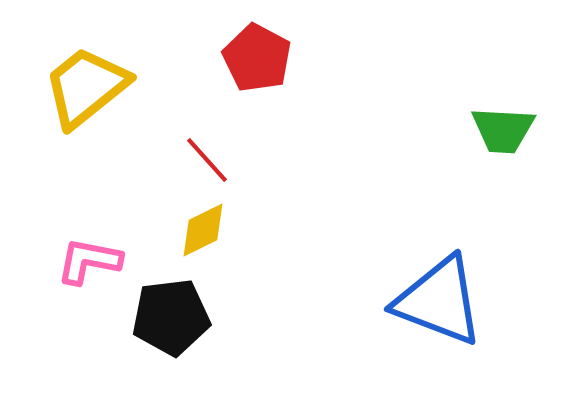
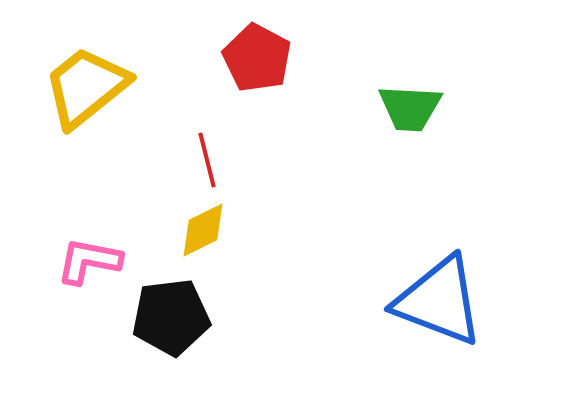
green trapezoid: moved 93 px left, 22 px up
red line: rotated 28 degrees clockwise
